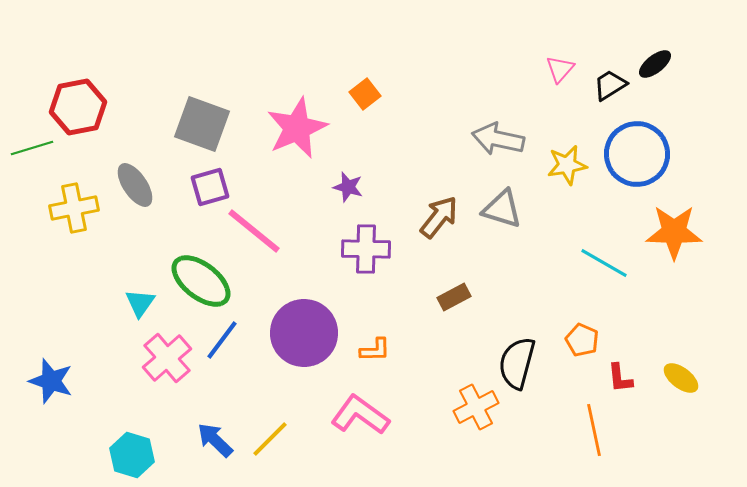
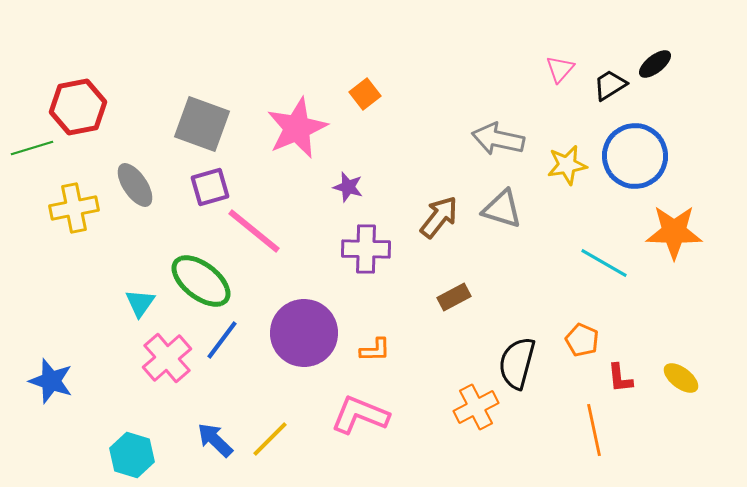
blue circle: moved 2 px left, 2 px down
pink L-shape: rotated 14 degrees counterclockwise
